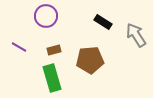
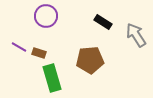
brown rectangle: moved 15 px left, 3 px down; rotated 32 degrees clockwise
